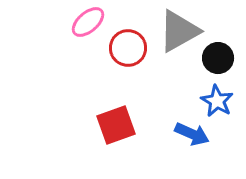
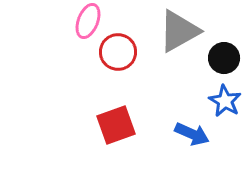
pink ellipse: moved 1 px up; rotated 28 degrees counterclockwise
red circle: moved 10 px left, 4 px down
black circle: moved 6 px right
blue star: moved 8 px right
